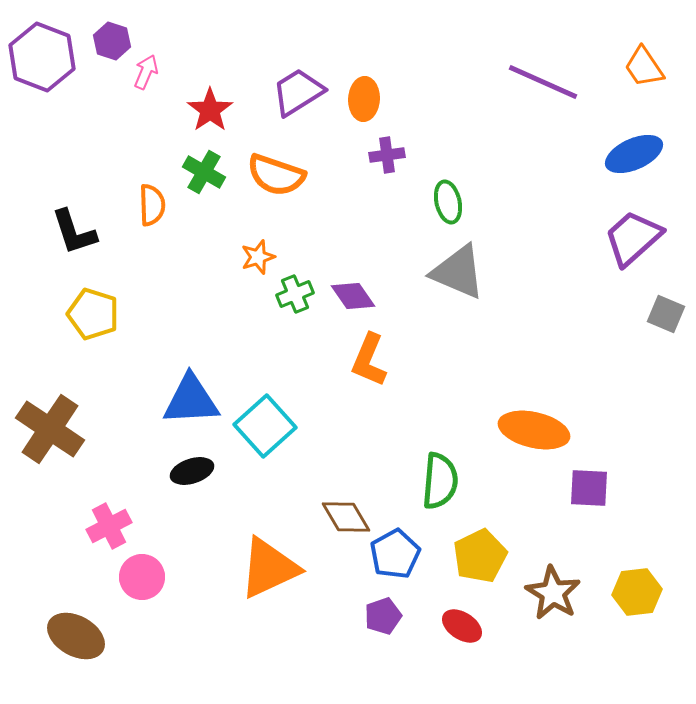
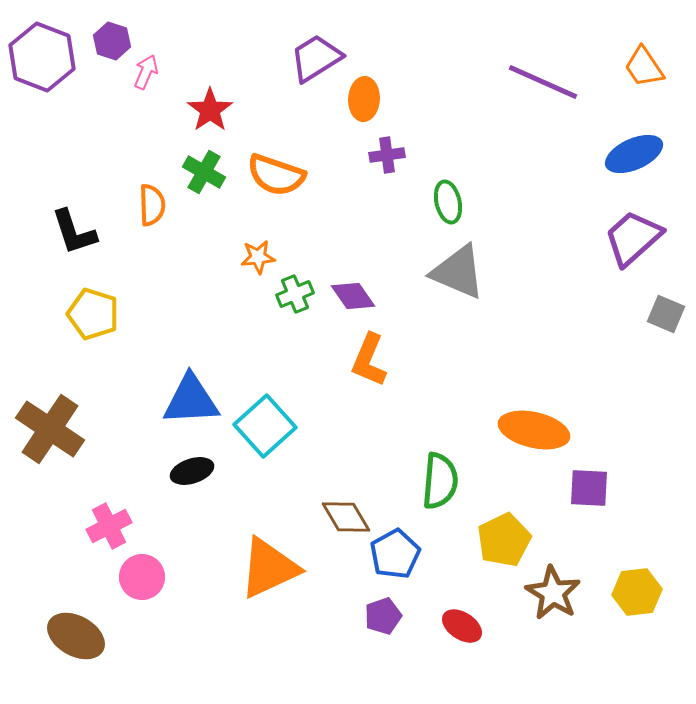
purple trapezoid at (298, 92): moved 18 px right, 34 px up
orange star at (258, 257): rotated 12 degrees clockwise
yellow pentagon at (480, 556): moved 24 px right, 16 px up
